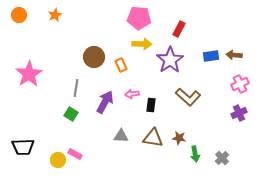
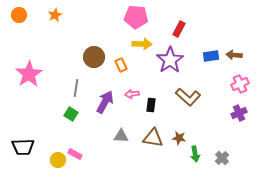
pink pentagon: moved 3 px left, 1 px up
